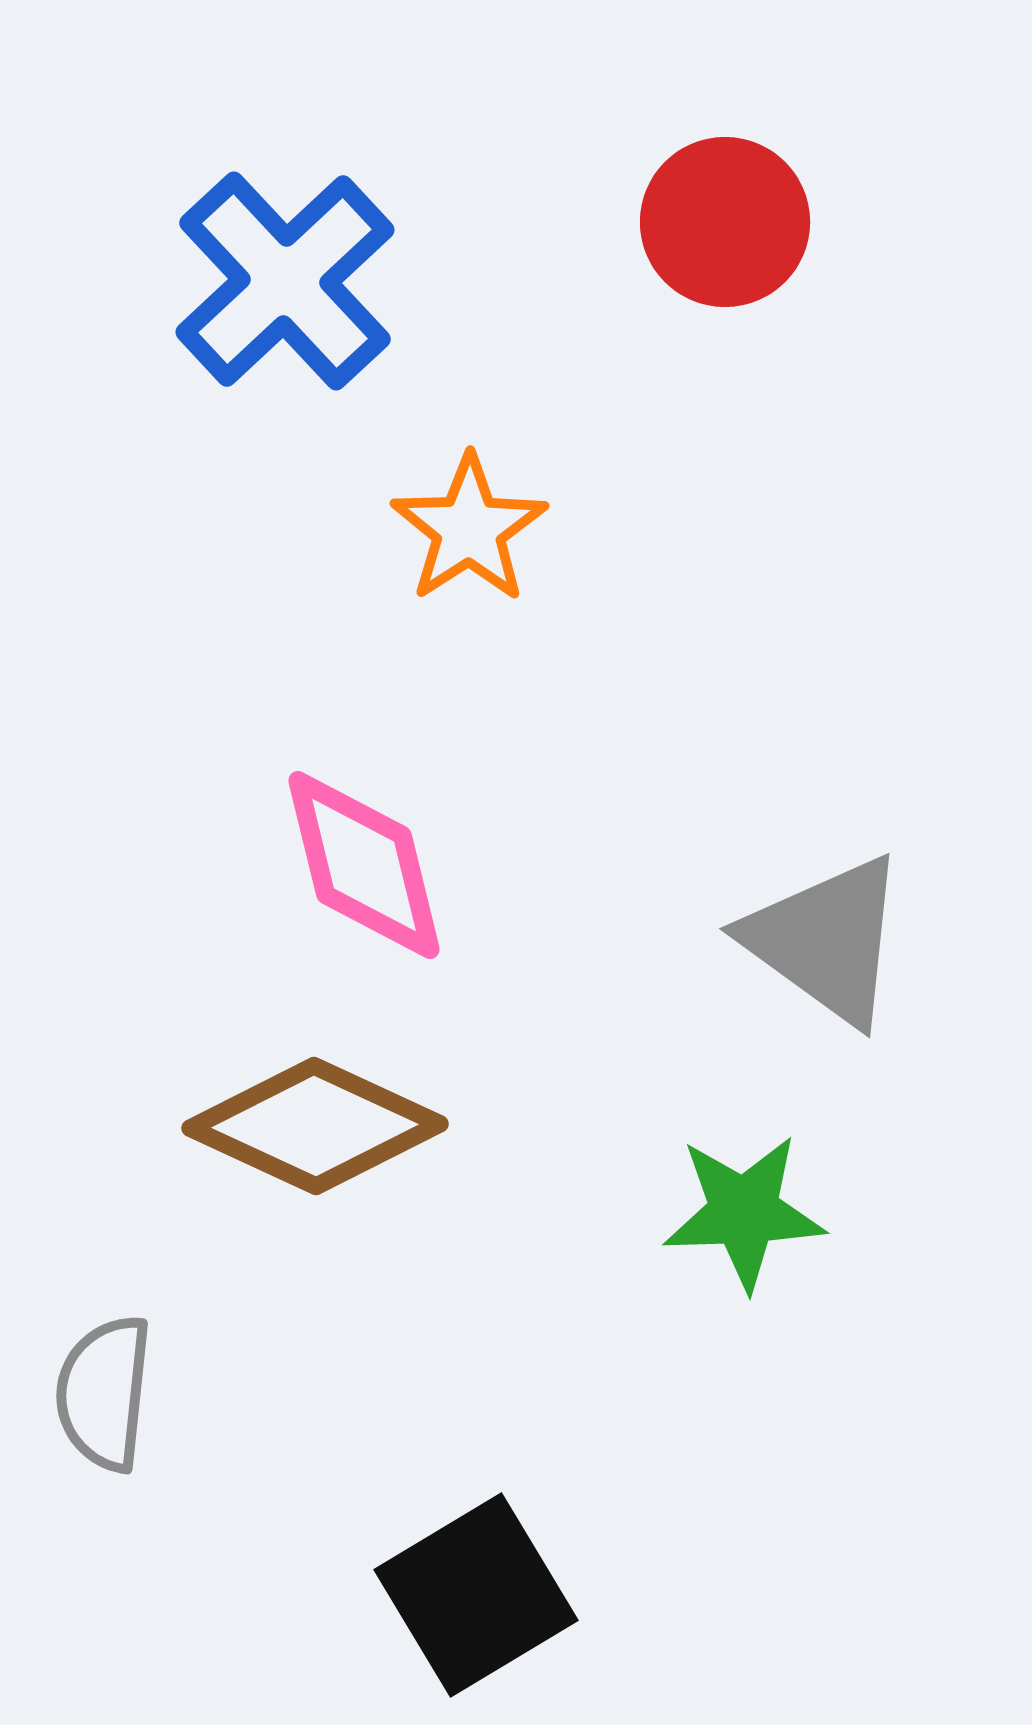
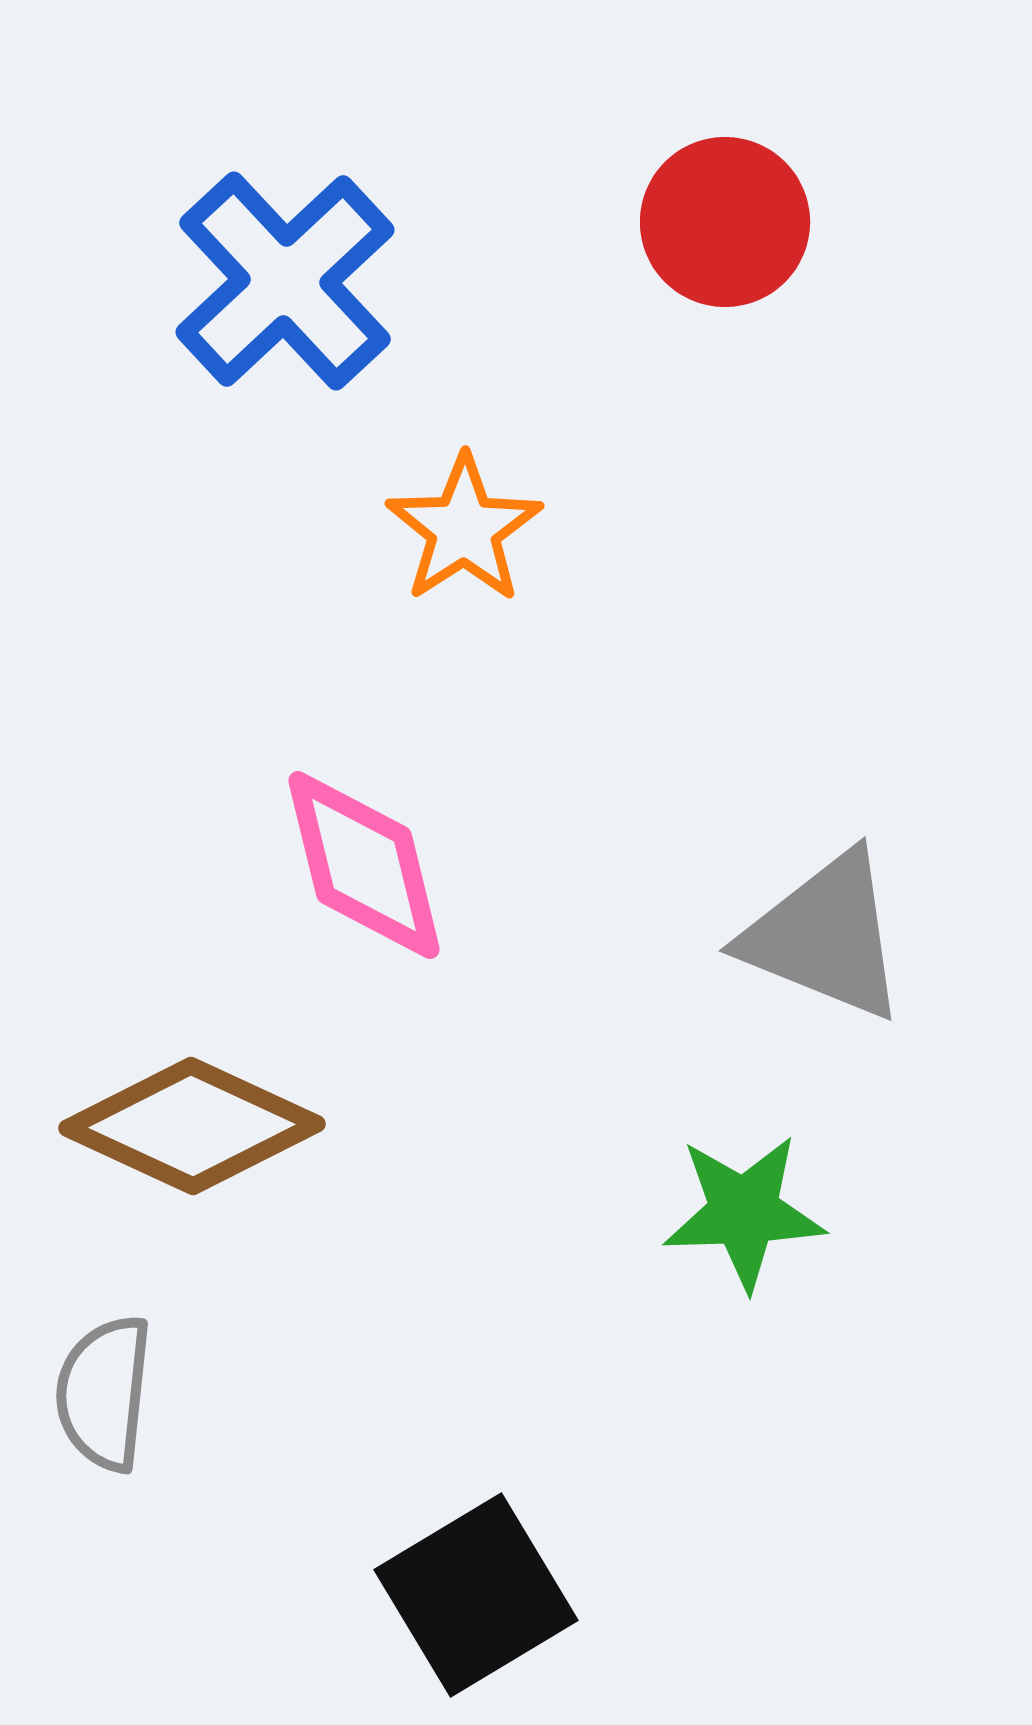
orange star: moved 5 px left
gray triangle: moved 1 px left, 4 px up; rotated 14 degrees counterclockwise
brown diamond: moved 123 px left
